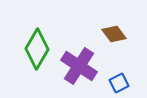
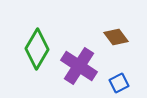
brown diamond: moved 2 px right, 3 px down
